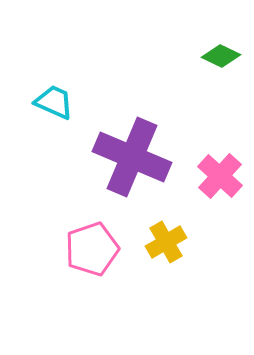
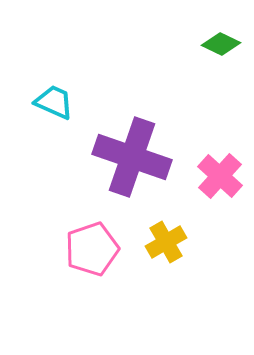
green diamond: moved 12 px up
purple cross: rotated 4 degrees counterclockwise
